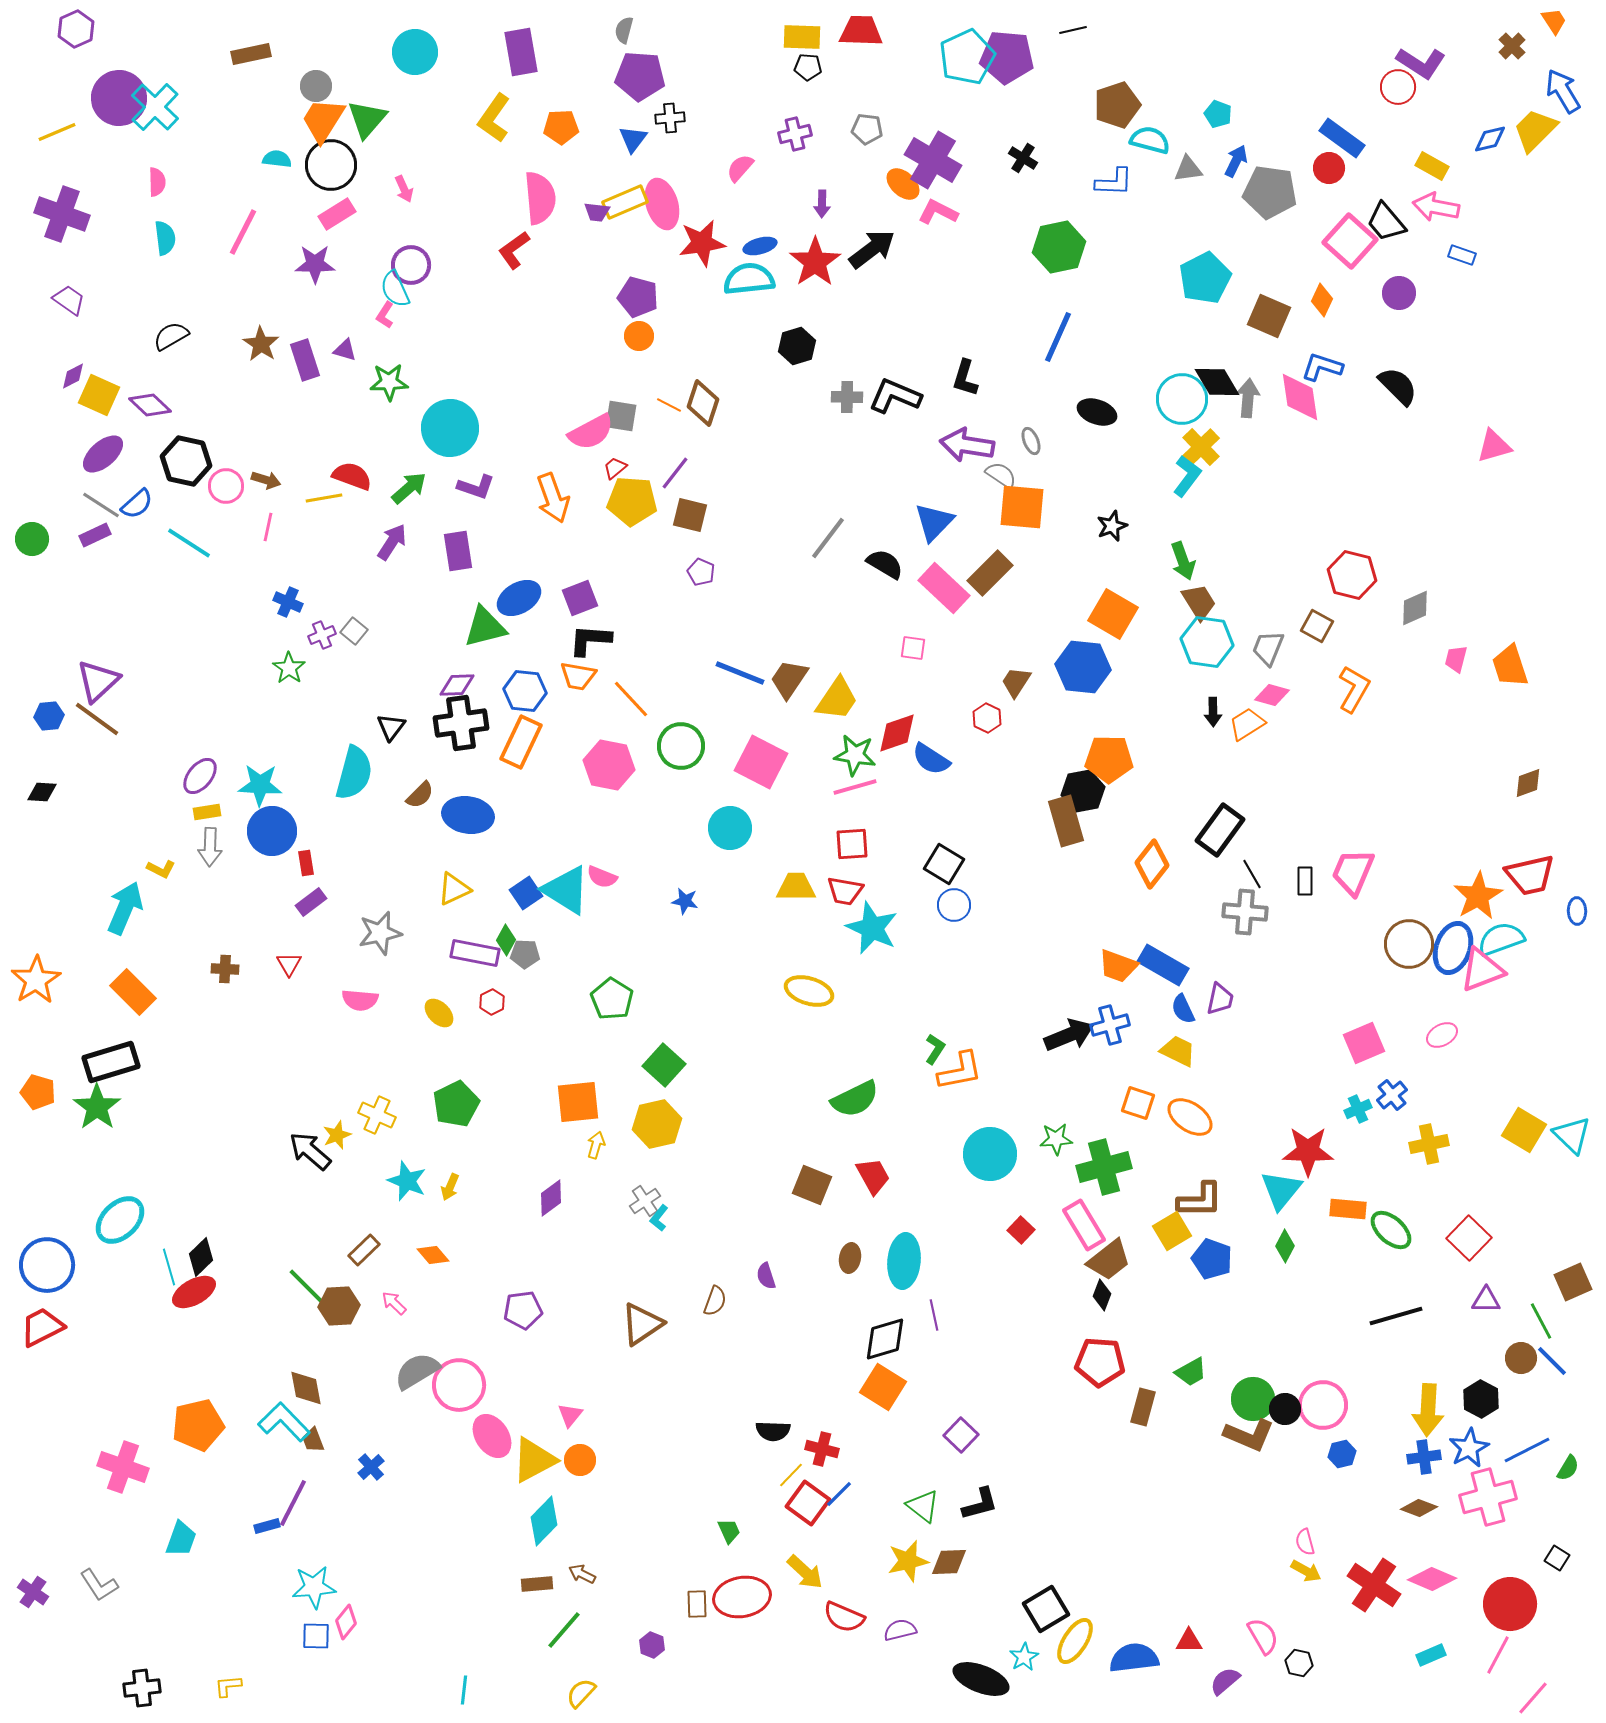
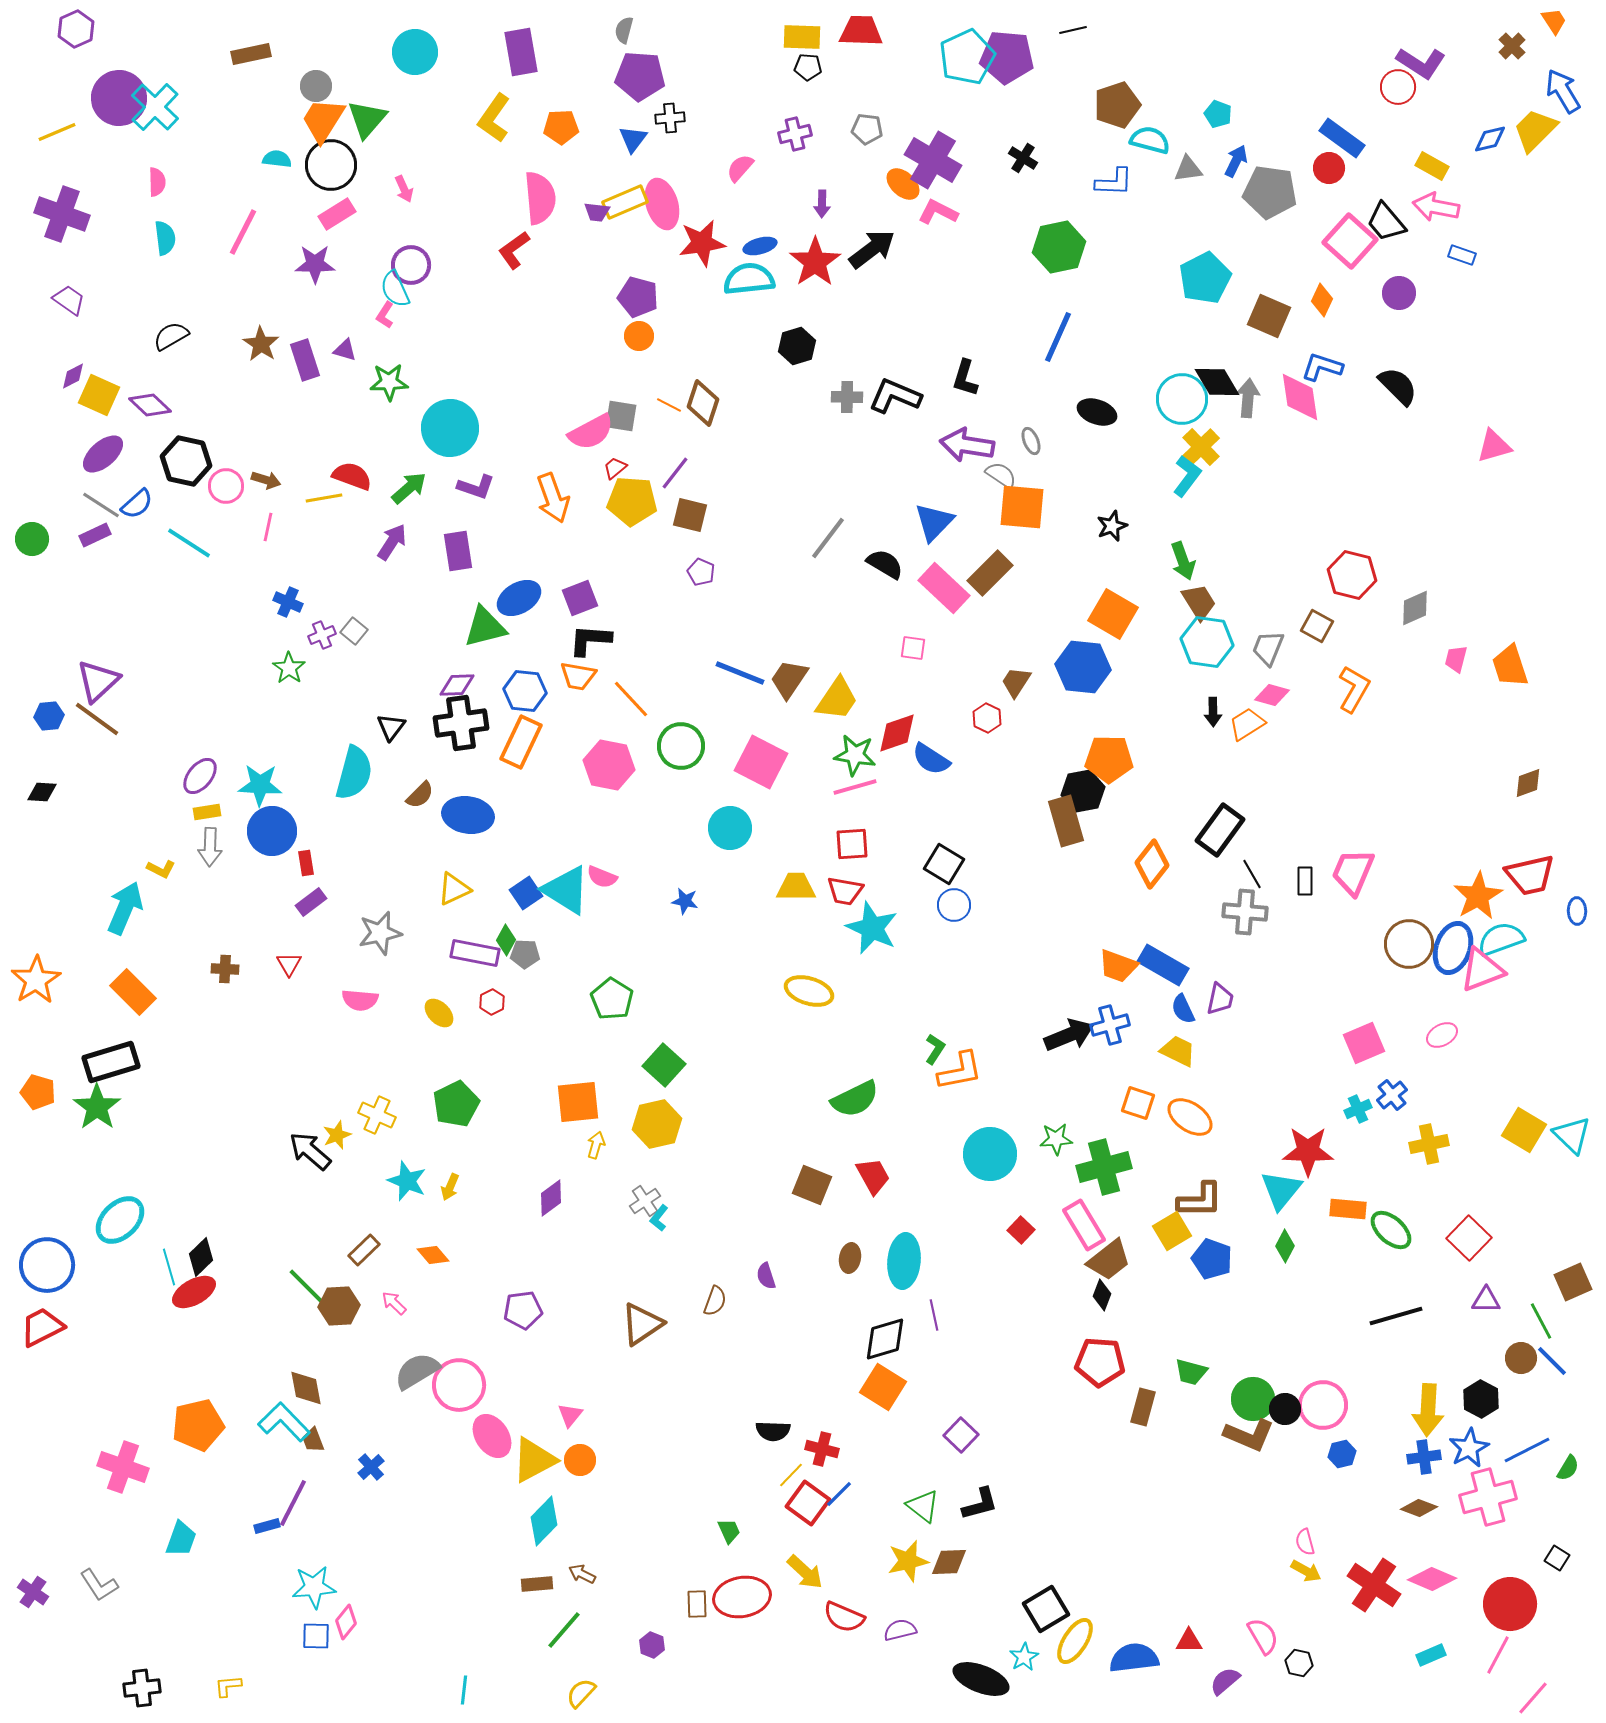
green trapezoid at (1191, 1372): rotated 44 degrees clockwise
